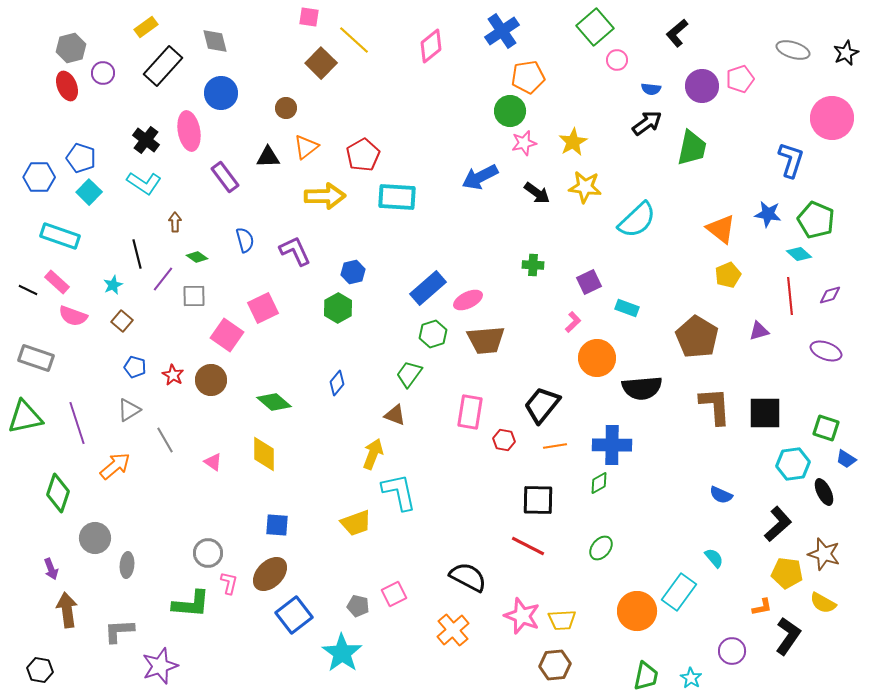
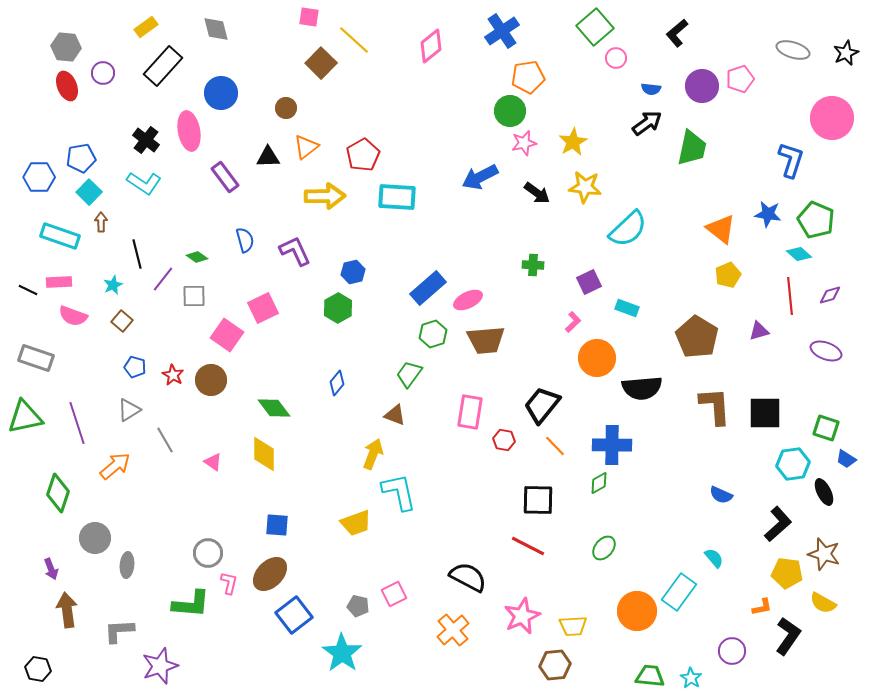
gray diamond at (215, 41): moved 1 px right, 12 px up
gray hexagon at (71, 48): moved 5 px left, 1 px up; rotated 20 degrees clockwise
pink circle at (617, 60): moved 1 px left, 2 px up
blue pentagon at (81, 158): rotated 28 degrees counterclockwise
cyan semicircle at (637, 220): moved 9 px left, 9 px down
brown arrow at (175, 222): moved 74 px left
pink rectangle at (57, 282): moved 2 px right; rotated 45 degrees counterclockwise
green diamond at (274, 402): moved 6 px down; rotated 12 degrees clockwise
orange line at (555, 446): rotated 55 degrees clockwise
green ellipse at (601, 548): moved 3 px right
pink star at (522, 616): rotated 27 degrees clockwise
yellow trapezoid at (562, 620): moved 11 px right, 6 px down
black hexagon at (40, 670): moved 2 px left, 1 px up
green trapezoid at (646, 676): moved 4 px right; rotated 96 degrees counterclockwise
